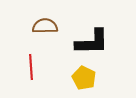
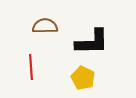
yellow pentagon: moved 1 px left
